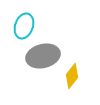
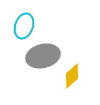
yellow diamond: rotated 10 degrees clockwise
